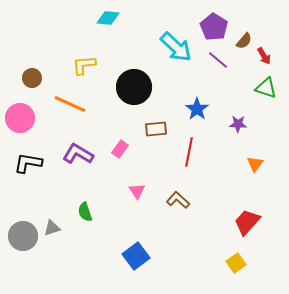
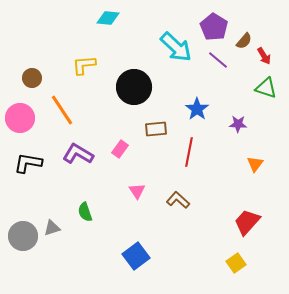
orange line: moved 8 px left, 6 px down; rotated 32 degrees clockwise
